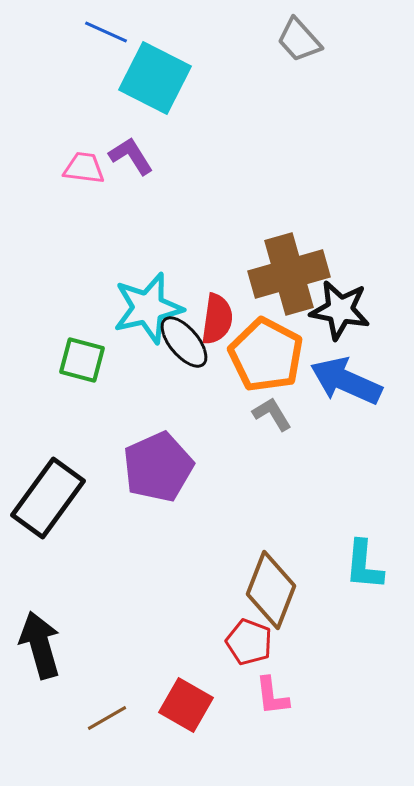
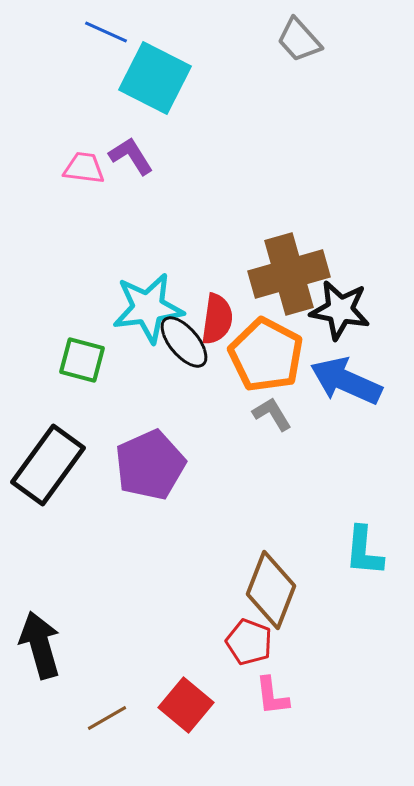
cyan star: rotated 6 degrees clockwise
purple pentagon: moved 8 px left, 2 px up
black rectangle: moved 33 px up
cyan L-shape: moved 14 px up
red square: rotated 10 degrees clockwise
